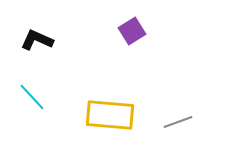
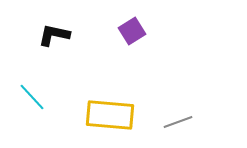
black L-shape: moved 17 px right, 5 px up; rotated 12 degrees counterclockwise
